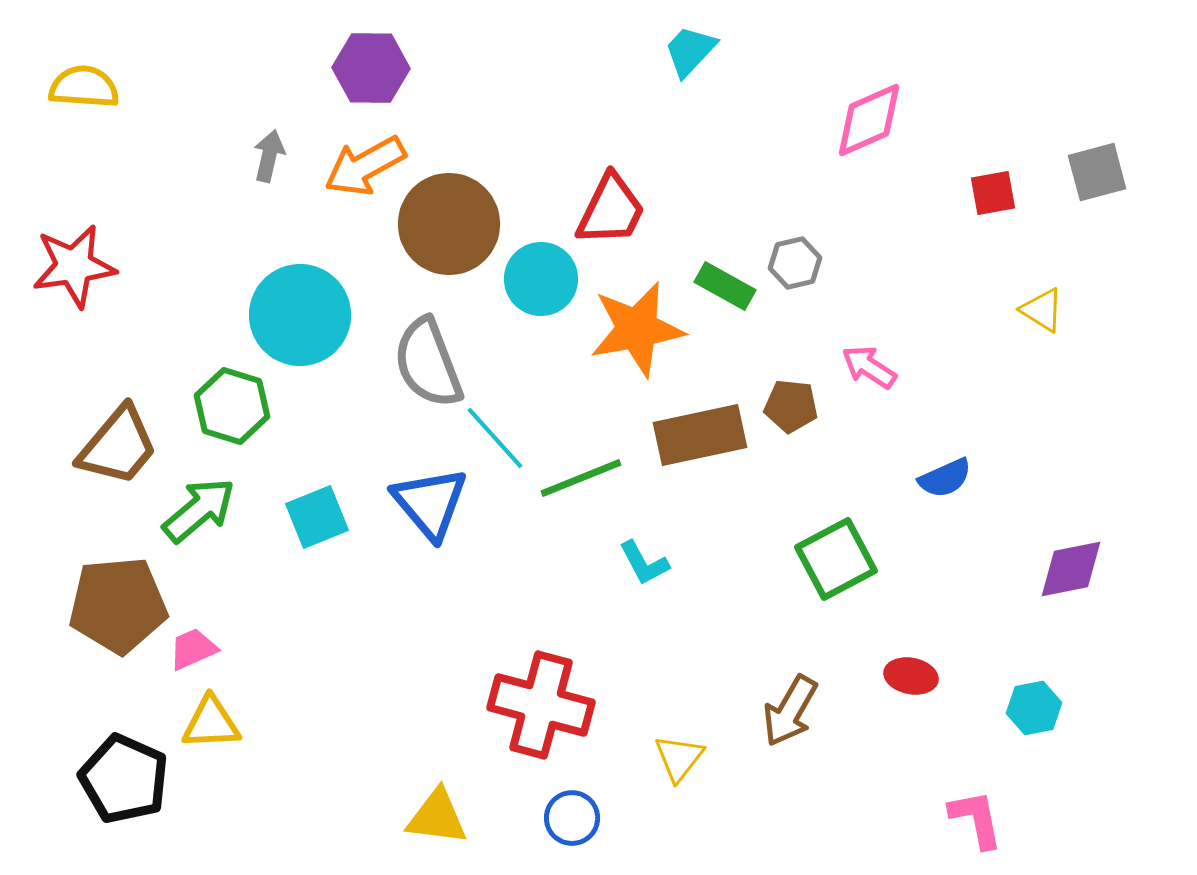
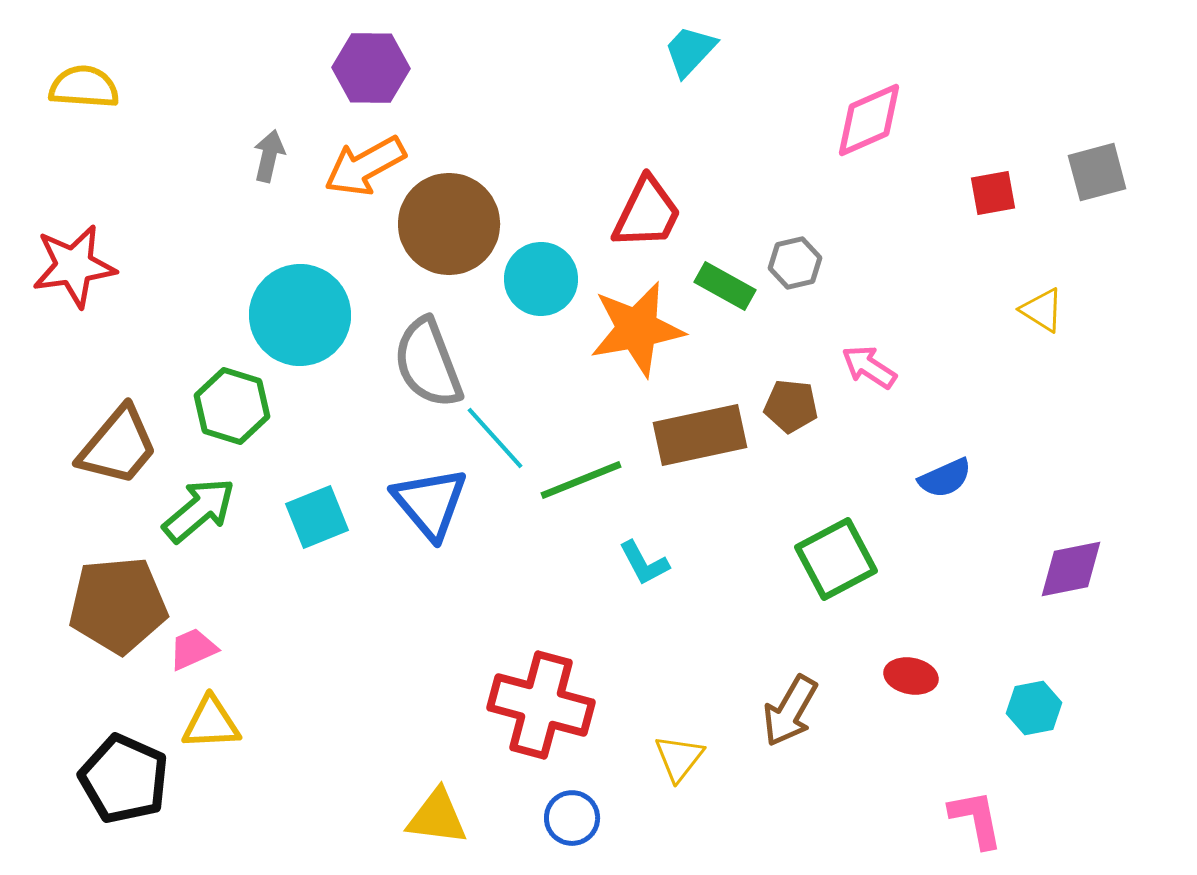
red trapezoid at (611, 210): moved 36 px right, 3 px down
green line at (581, 478): moved 2 px down
